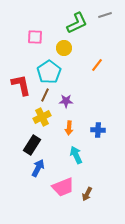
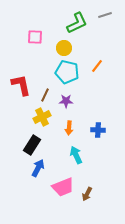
orange line: moved 1 px down
cyan pentagon: moved 18 px right; rotated 25 degrees counterclockwise
